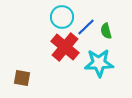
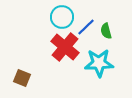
brown square: rotated 12 degrees clockwise
